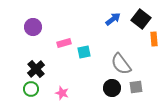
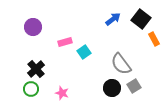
orange rectangle: rotated 24 degrees counterclockwise
pink rectangle: moved 1 px right, 1 px up
cyan square: rotated 24 degrees counterclockwise
gray square: moved 2 px left, 1 px up; rotated 24 degrees counterclockwise
